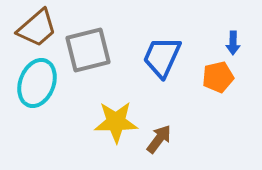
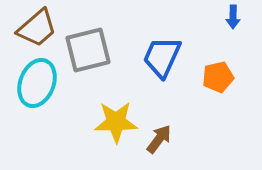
blue arrow: moved 26 px up
